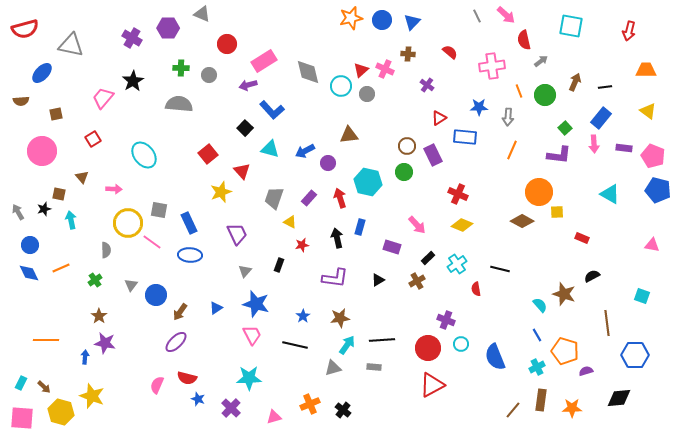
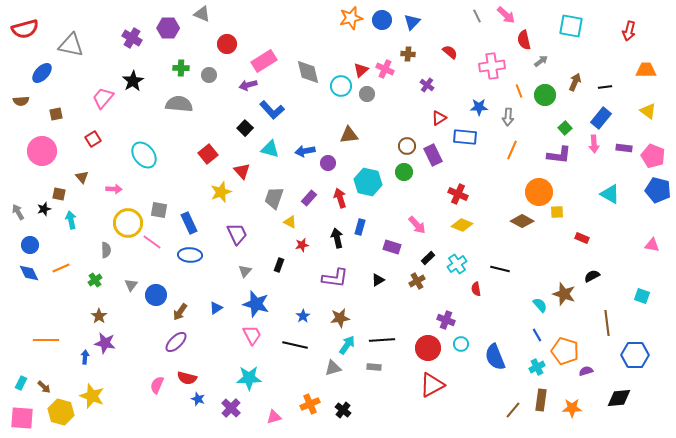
blue arrow at (305, 151): rotated 18 degrees clockwise
